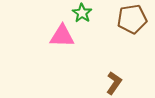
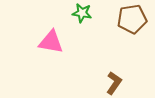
green star: rotated 24 degrees counterclockwise
pink triangle: moved 11 px left, 6 px down; rotated 8 degrees clockwise
